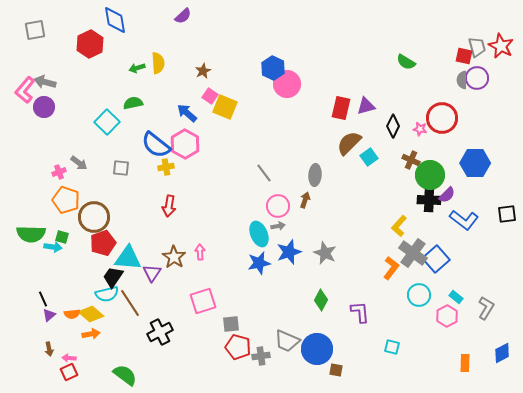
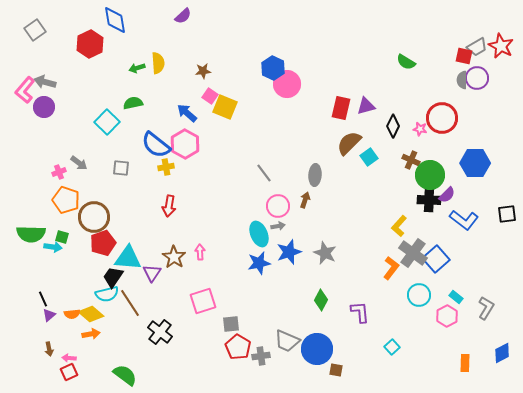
gray square at (35, 30): rotated 25 degrees counterclockwise
gray trapezoid at (477, 47): rotated 75 degrees clockwise
brown star at (203, 71): rotated 21 degrees clockwise
black cross at (160, 332): rotated 25 degrees counterclockwise
red pentagon at (238, 347): rotated 15 degrees clockwise
cyan square at (392, 347): rotated 35 degrees clockwise
